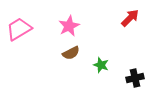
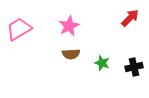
brown semicircle: moved 1 px down; rotated 24 degrees clockwise
green star: moved 1 px right, 2 px up
black cross: moved 1 px left, 11 px up
